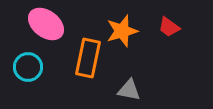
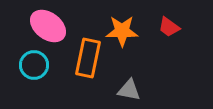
pink ellipse: moved 2 px right, 2 px down
orange star: rotated 16 degrees clockwise
cyan circle: moved 6 px right, 2 px up
